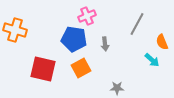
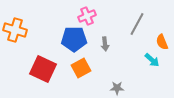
blue pentagon: rotated 10 degrees counterclockwise
red square: rotated 12 degrees clockwise
